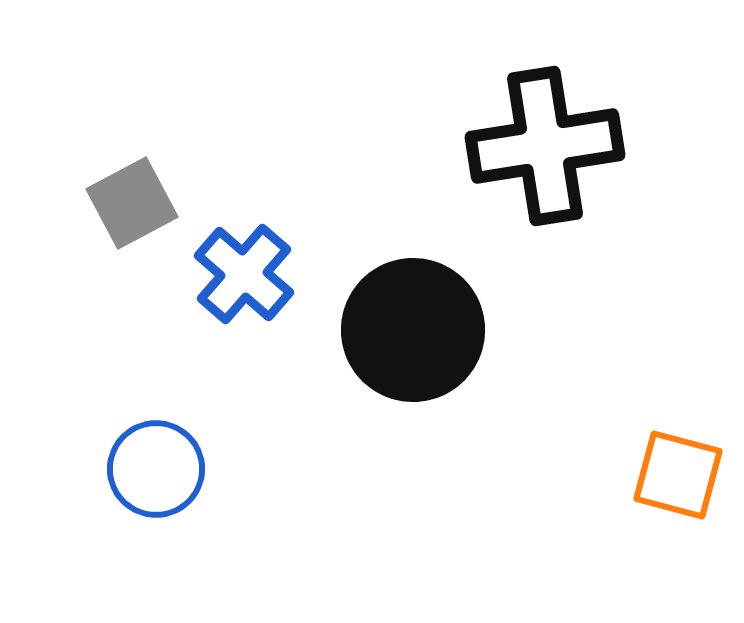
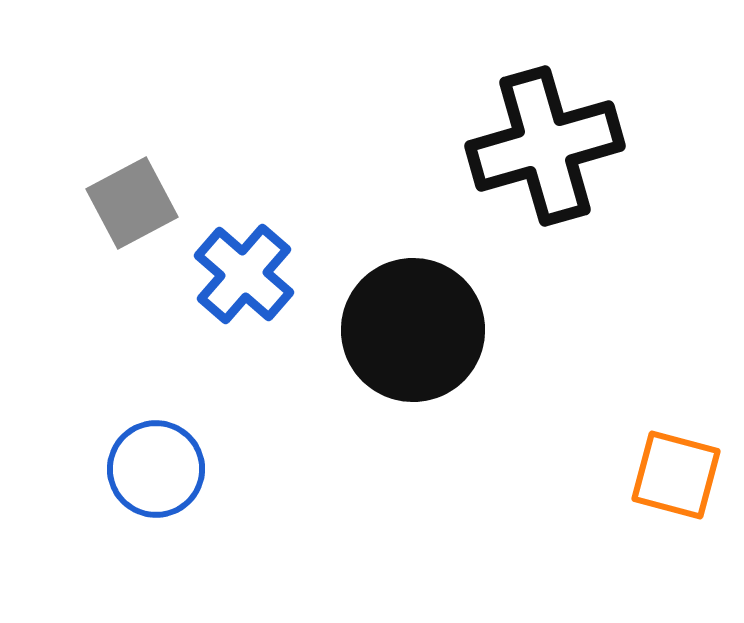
black cross: rotated 7 degrees counterclockwise
orange square: moved 2 px left
